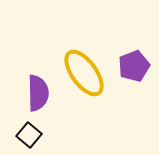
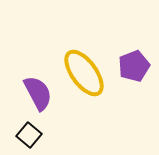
purple semicircle: rotated 27 degrees counterclockwise
